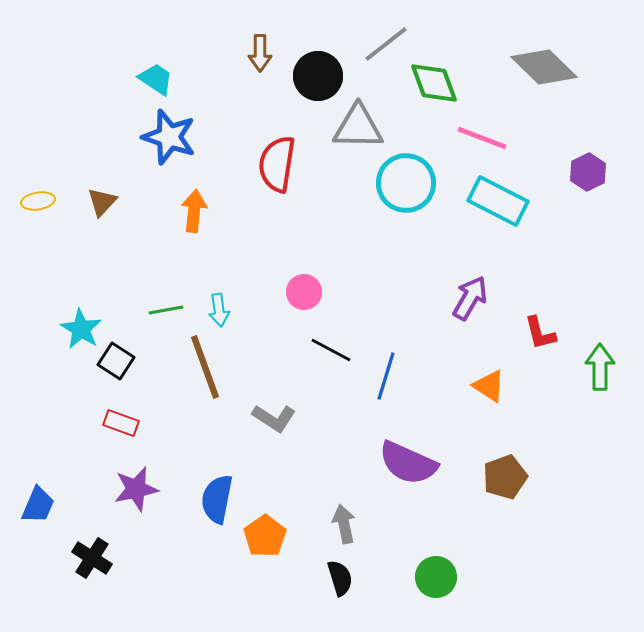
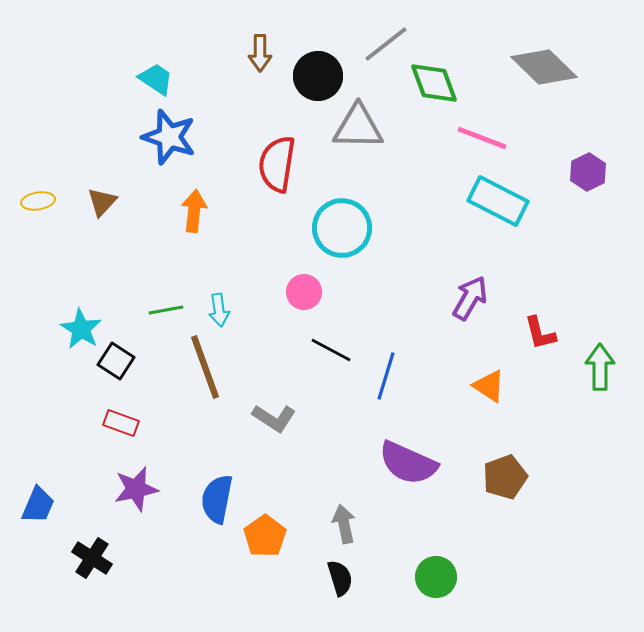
cyan circle: moved 64 px left, 45 px down
